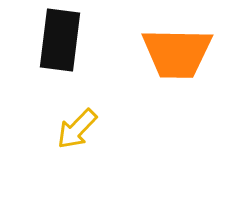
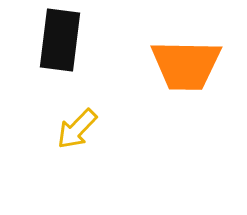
orange trapezoid: moved 9 px right, 12 px down
